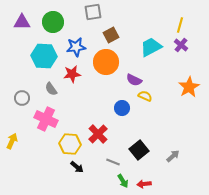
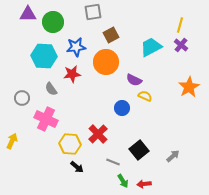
purple triangle: moved 6 px right, 8 px up
